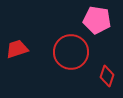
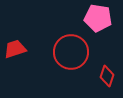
pink pentagon: moved 1 px right, 2 px up
red trapezoid: moved 2 px left
